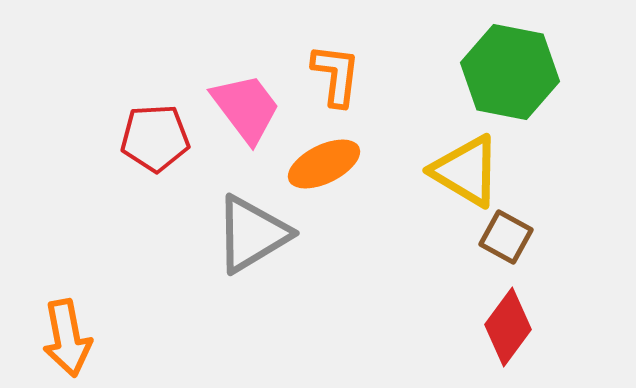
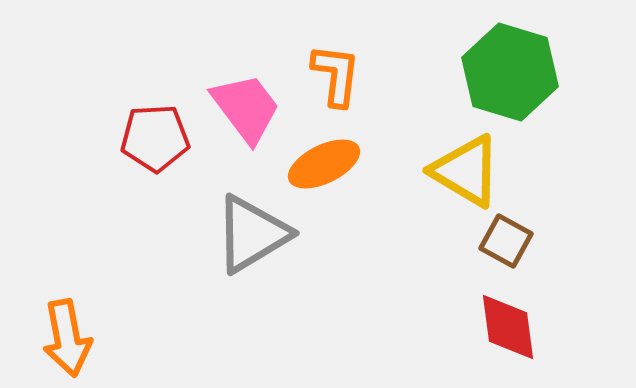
green hexagon: rotated 6 degrees clockwise
brown square: moved 4 px down
red diamond: rotated 44 degrees counterclockwise
